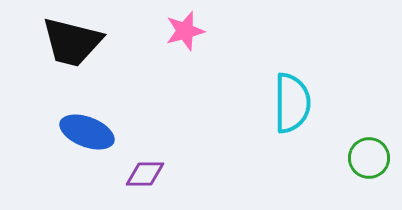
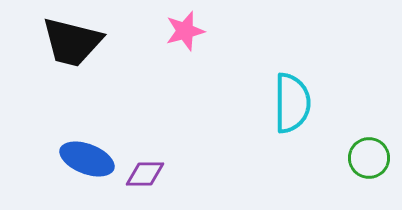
blue ellipse: moved 27 px down
